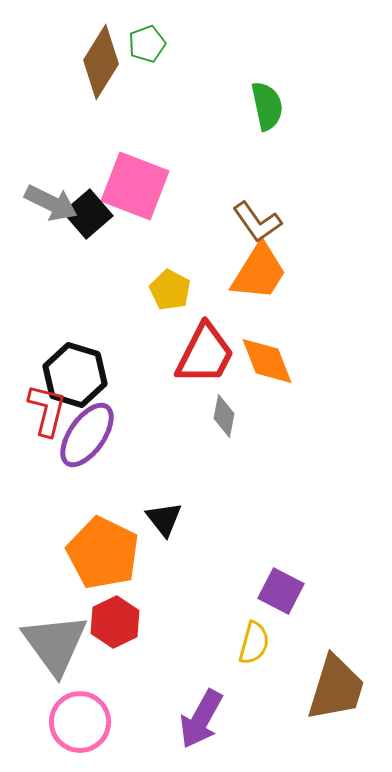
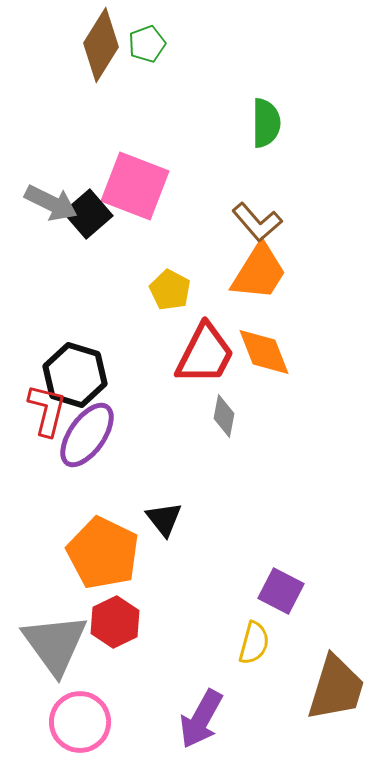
brown diamond: moved 17 px up
green semicircle: moved 1 px left, 17 px down; rotated 12 degrees clockwise
brown L-shape: rotated 6 degrees counterclockwise
orange diamond: moved 3 px left, 9 px up
